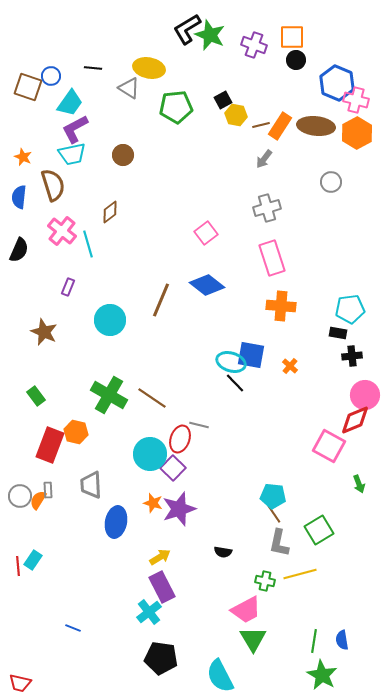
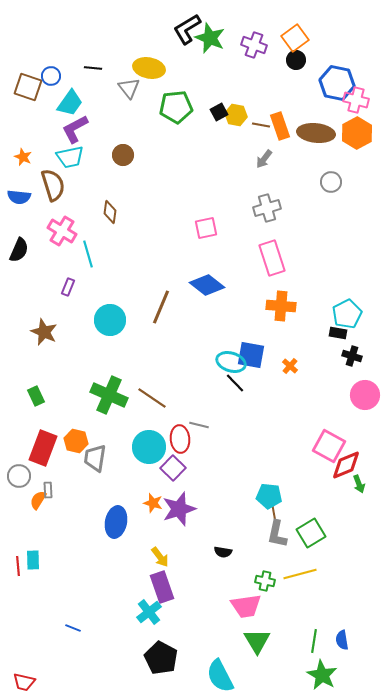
green star at (210, 35): moved 3 px down
orange square at (292, 37): moved 3 px right, 1 px down; rotated 36 degrees counterclockwise
blue hexagon at (337, 83): rotated 12 degrees counterclockwise
gray triangle at (129, 88): rotated 20 degrees clockwise
black square at (223, 100): moved 4 px left, 12 px down
brown line at (261, 125): rotated 24 degrees clockwise
orange rectangle at (280, 126): rotated 52 degrees counterclockwise
brown ellipse at (316, 126): moved 7 px down
cyan trapezoid at (72, 154): moved 2 px left, 3 px down
blue semicircle at (19, 197): rotated 90 degrees counterclockwise
brown diamond at (110, 212): rotated 45 degrees counterclockwise
pink cross at (62, 231): rotated 8 degrees counterclockwise
pink square at (206, 233): moved 5 px up; rotated 25 degrees clockwise
cyan line at (88, 244): moved 10 px down
brown line at (161, 300): moved 7 px down
cyan pentagon at (350, 309): moved 3 px left, 5 px down; rotated 20 degrees counterclockwise
black cross at (352, 356): rotated 24 degrees clockwise
green cross at (109, 395): rotated 6 degrees counterclockwise
green rectangle at (36, 396): rotated 12 degrees clockwise
red diamond at (355, 420): moved 9 px left, 45 px down
orange hexagon at (76, 432): moved 9 px down
red ellipse at (180, 439): rotated 24 degrees counterclockwise
red rectangle at (50, 445): moved 7 px left, 3 px down
cyan circle at (150, 454): moved 1 px left, 7 px up
gray trapezoid at (91, 485): moved 4 px right, 27 px up; rotated 12 degrees clockwise
gray circle at (20, 496): moved 1 px left, 20 px up
cyan pentagon at (273, 496): moved 4 px left
brown line at (274, 514): rotated 24 degrees clockwise
green square at (319, 530): moved 8 px left, 3 px down
gray L-shape at (279, 543): moved 2 px left, 9 px up
yellow arrow at (160, 557): rotated 85 degrees clockwise
cyan rectangle at (33, 560): rotated 36 degrees counterclockwise
purple rectangle at (162, 587): rotated 8 degrees clockwise
pink trapezoid at (246, 610): moved 4 px up; rotated 20 degrees clockwise
green triangle at (253, 639): moved 4 px right, 2 px down
black pentagon at (161, 658): rotated 20 degrees clockwise
red trapezoid at (20, 683): moved 4 px right, 1 px up
